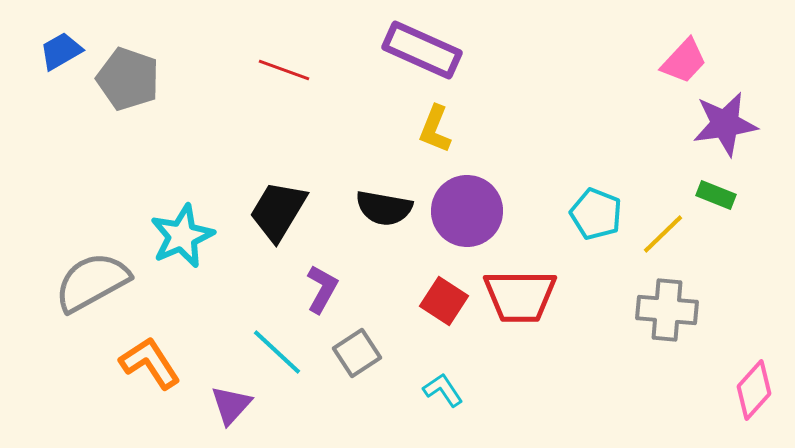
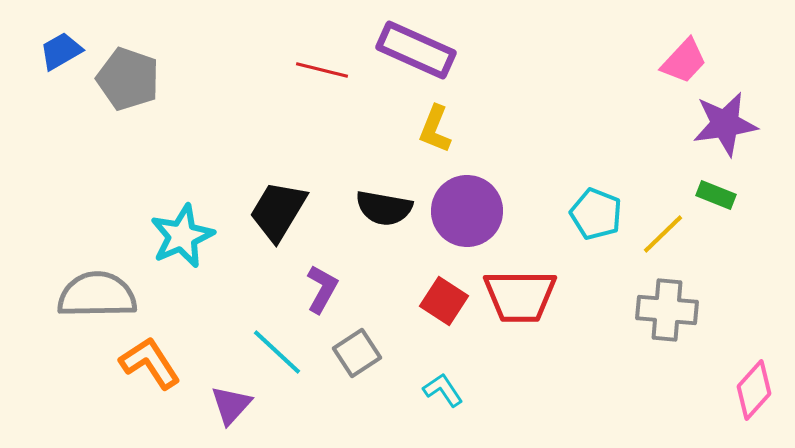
purple rectangle: moved 6 px left
red line: moved 38 px right; rotated 6 degrees counterclockwise
gray semicircle: moved 5 px right, 13 px down; rotated 28 degrees clockwise
